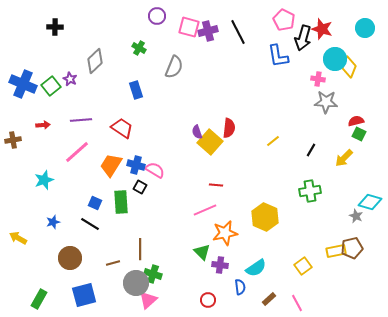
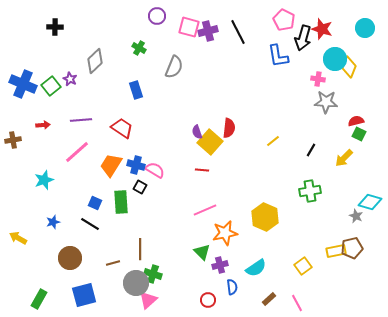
red line at (216, 185): moved 14 px left, 15 px up
purple cross at (220, 265): rotated 21 degrees counterclockwise
blue semicircle at (240, 287): moved 8 px left
